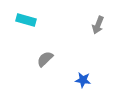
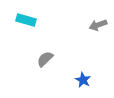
gray arrow: rotated 48 degrees clockwise
blue star: rotated 21 degrees clockwise
